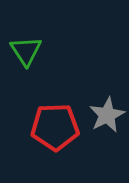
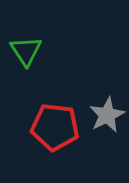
red pentagon: rotated 9 degrees clockwise
